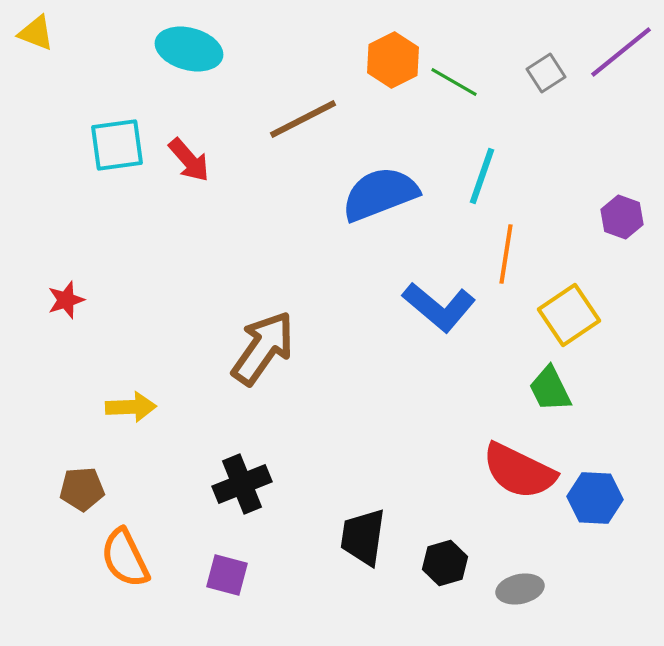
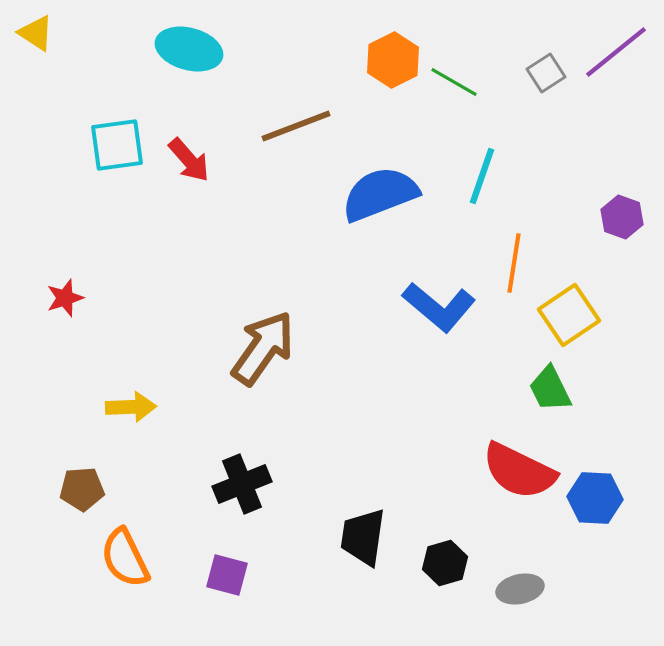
yellow triangle: rotated 12 degrees clockwise
purple line: moved 5 px left
brown line: moved 7 px left, 7 px down; rotated 6 degrees clockwise
orange line: moved 8 px right, 9 px down
red star: moved 1 px left, 2 px up
